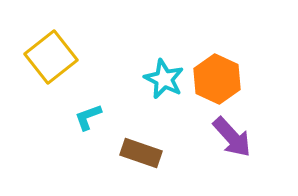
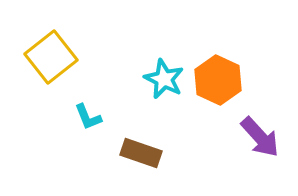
orange hexagon: moved 1 px right, 1 px down
cyan L-shape: rotated 92 degrees counterclockwise
purple arrow: moved 28 px right
